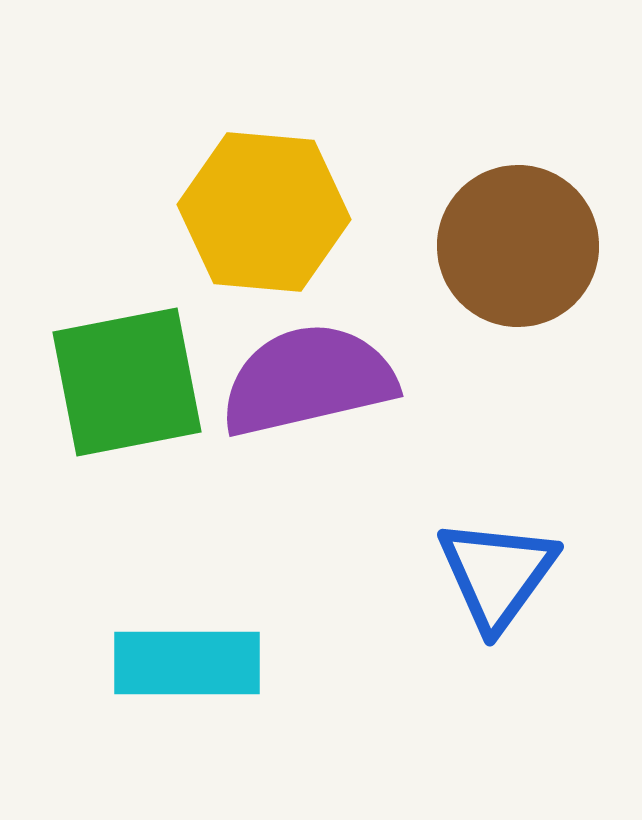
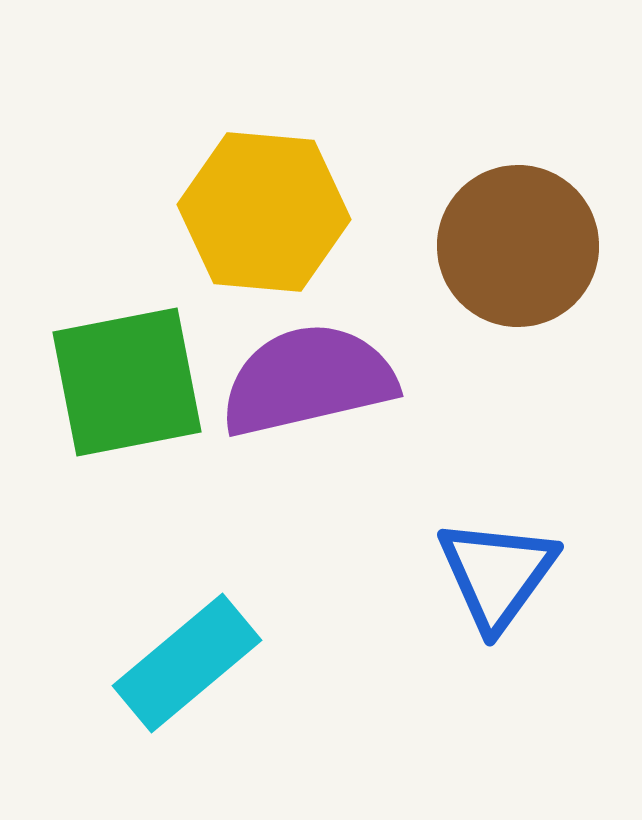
cyan rectangle: rotated 40 degrees counterclockwise
